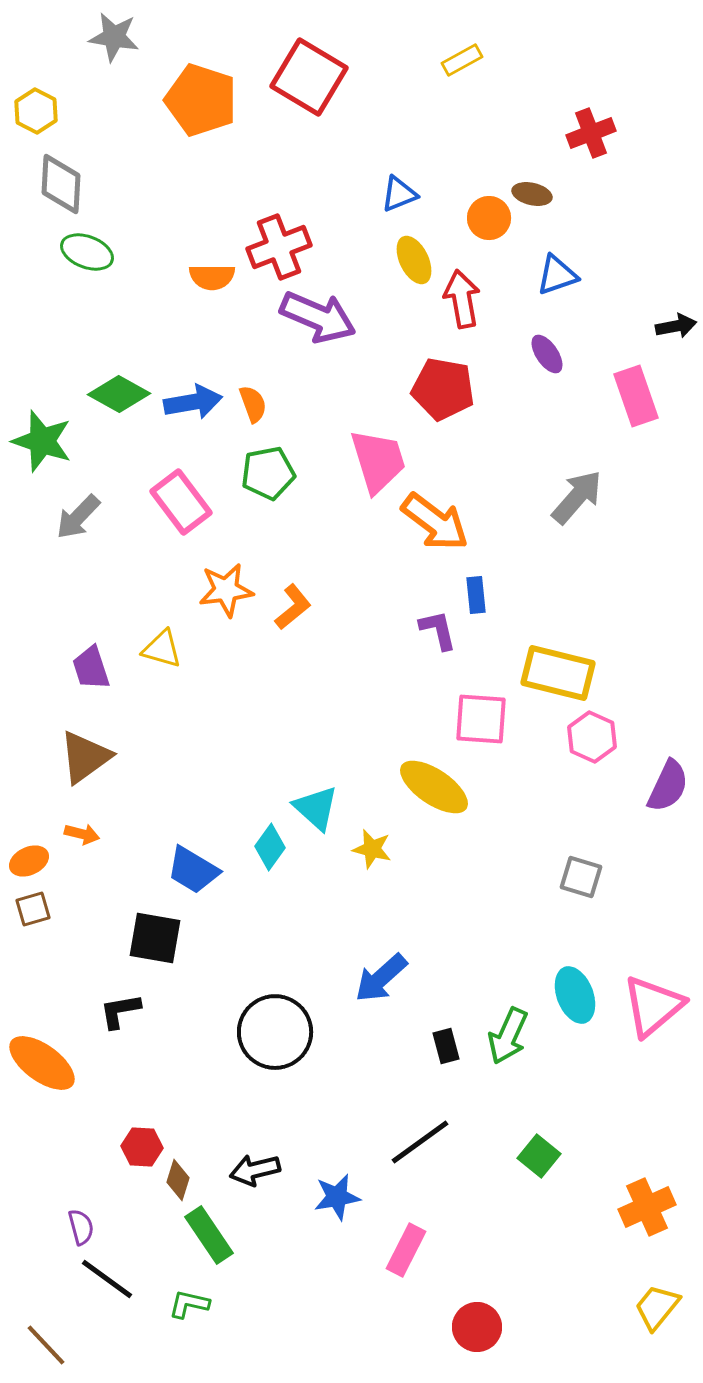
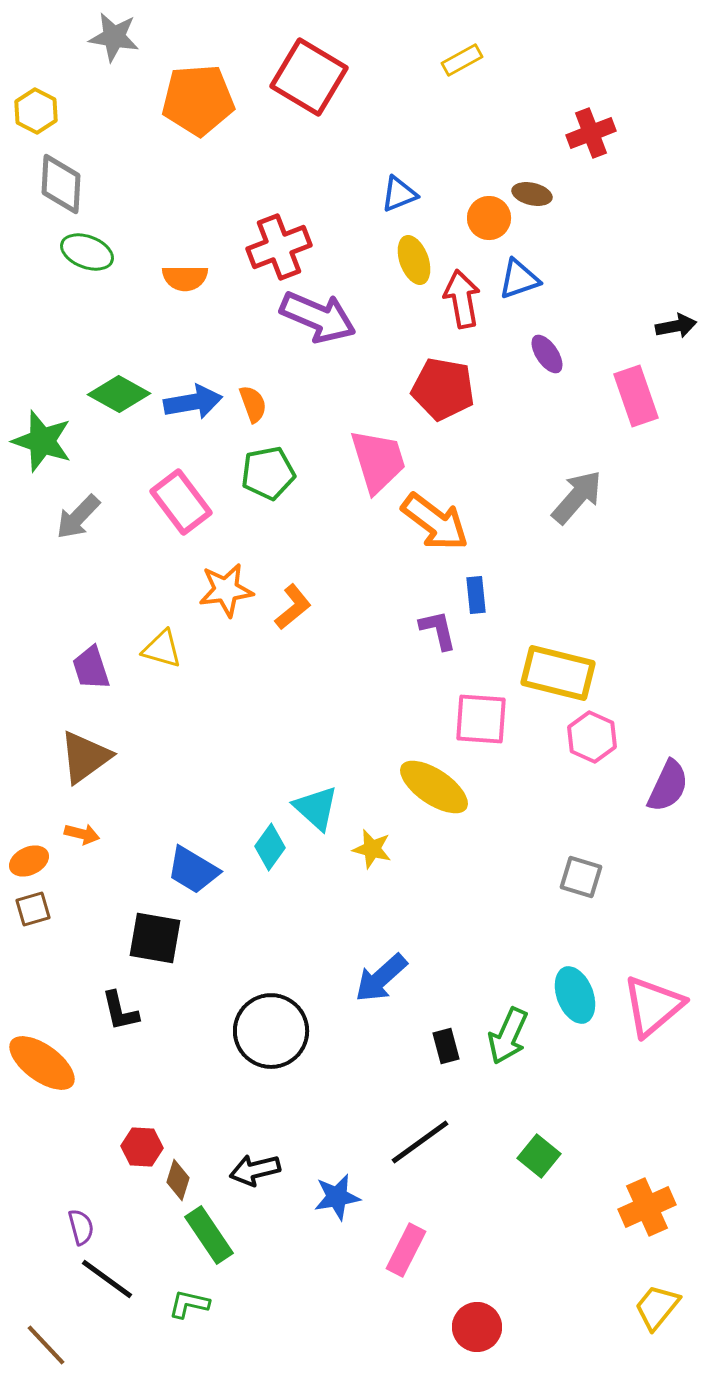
orange pentagon at (201, 100): moved 3 px left; rotated 22 degrees counterclockwise
yellow ellipse at (414, 260): rotated 6 degrees clockwise
blue triangle at (557, 275): moved 38 px left, 4 px down
orange semicircle at (212, 277): moved 27 px left, 1 px down
black L-shape at (120, 1011): rotated 93 degrees counterclockwise
black circle at (275, 1032): moved 4 px left, 1 px up
